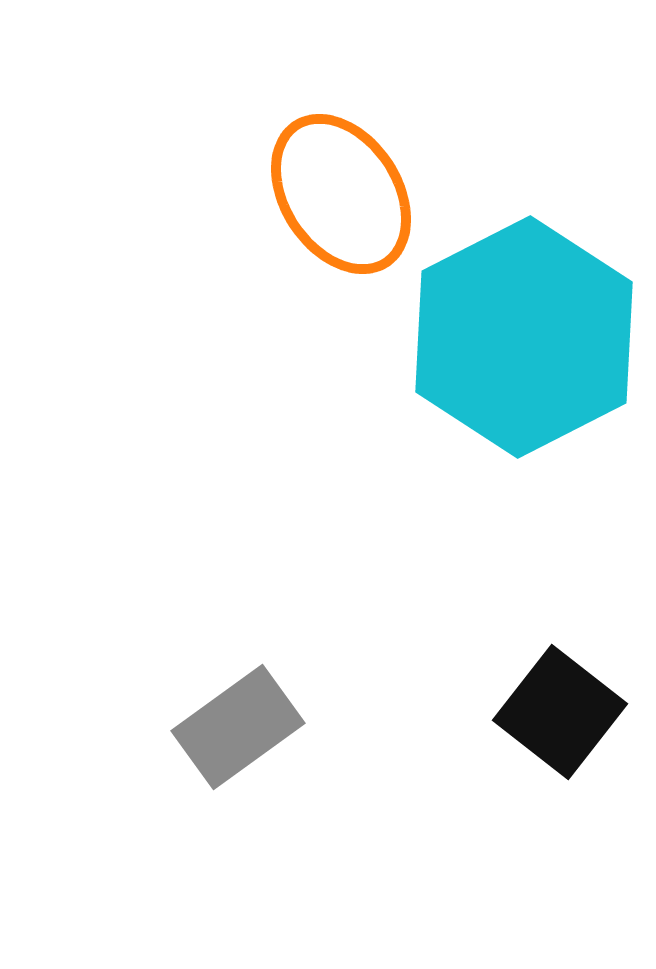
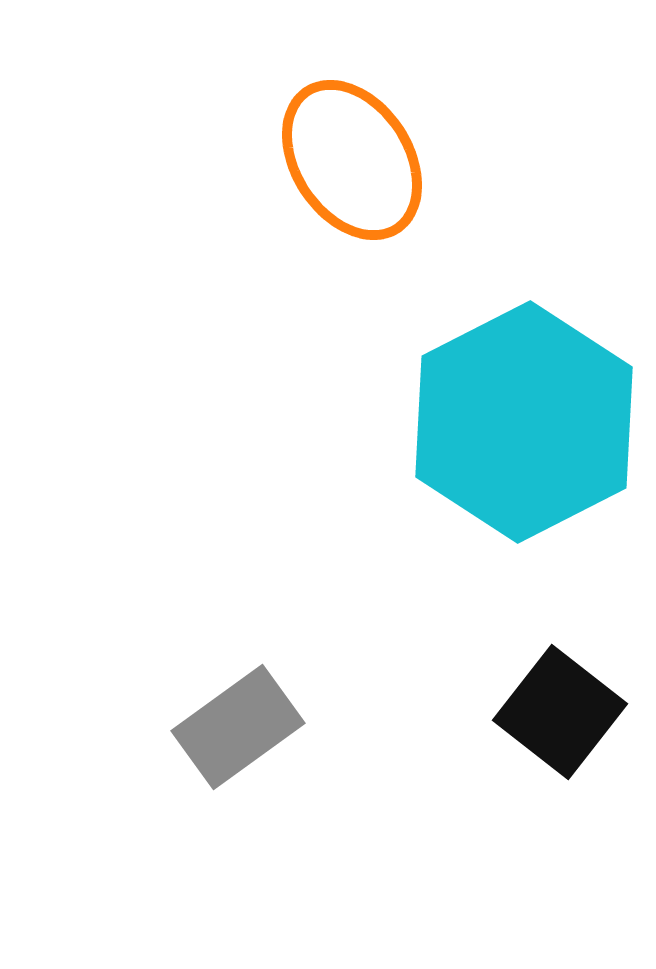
orange ellipse: moved 11 px right, 34 px up
cyan hexagon: moved 85 px down
